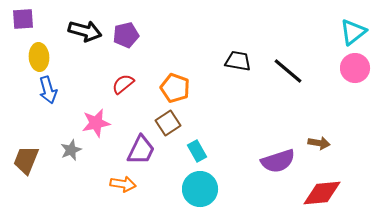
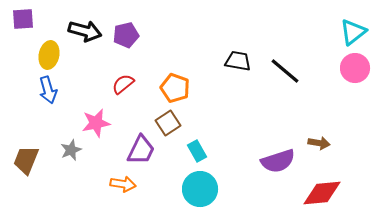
yellow ellipse: moved 10 px right, 2 px up; rotated 16 degrees clockwise
black line: moved 3 px left
